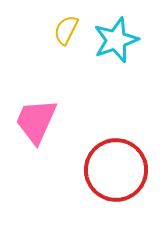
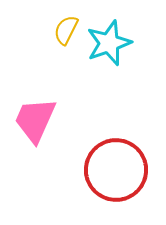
cyan star: moved 7 px left, 3 px down
pink trapezoid: moved 1 px left, 1 px up
